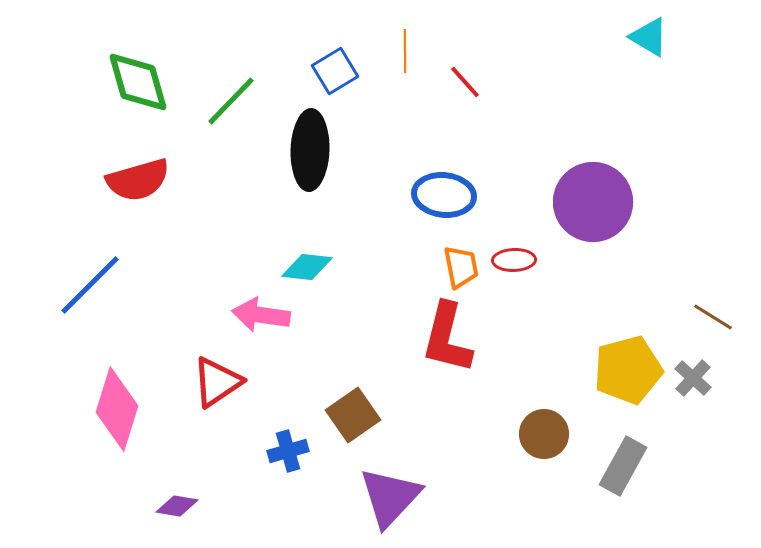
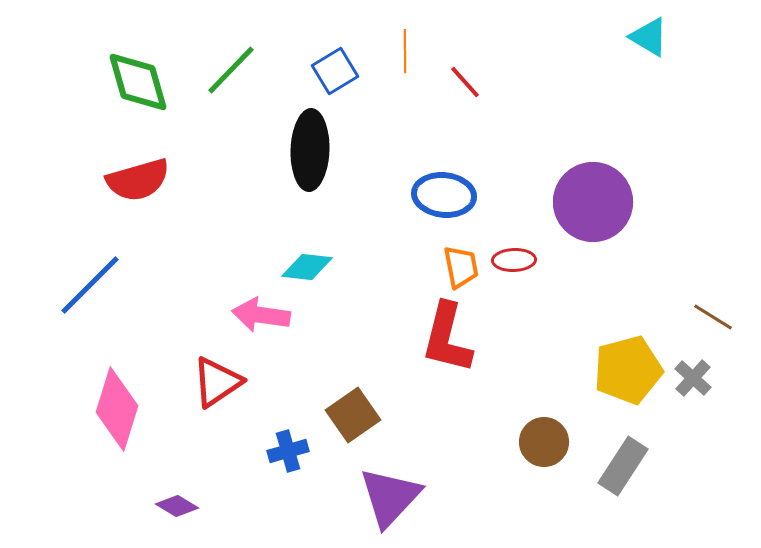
green line: moved 31 px up
brown circle: moved 8 px down
gray rectangle: rotated 4 degrees clockwise
purple diamond: rotated 21 degrees clockwise
